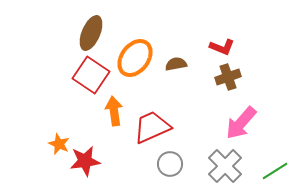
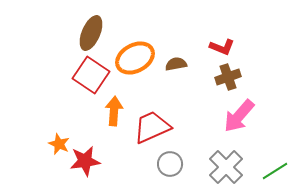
orange ellipse: rotated 24 degrees clockwise
orange arrow: rotated 12 degrees clockwise
pink arrow: moved 2 px left, 7 px up
gray cross: moved 1 px right, 1 px down
